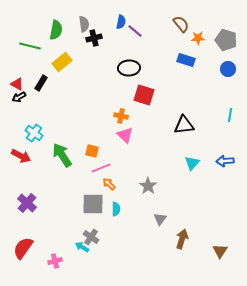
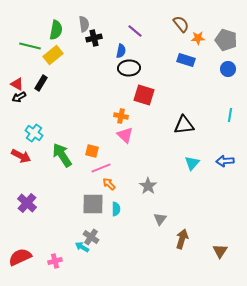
blue semicircle: moved 29 px down
yellow rectangle: moved 9 px left, 7 px up
red semicircle: moved 3 px left, 9 px down; rotated 30 degrees clockwise
